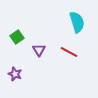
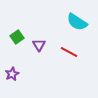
cyan semicircle: rotated 140 degrees clockwise
purple triangle: moved 5 px up
purple star: moved 3 px left; rotated 24 degrees clockwise
